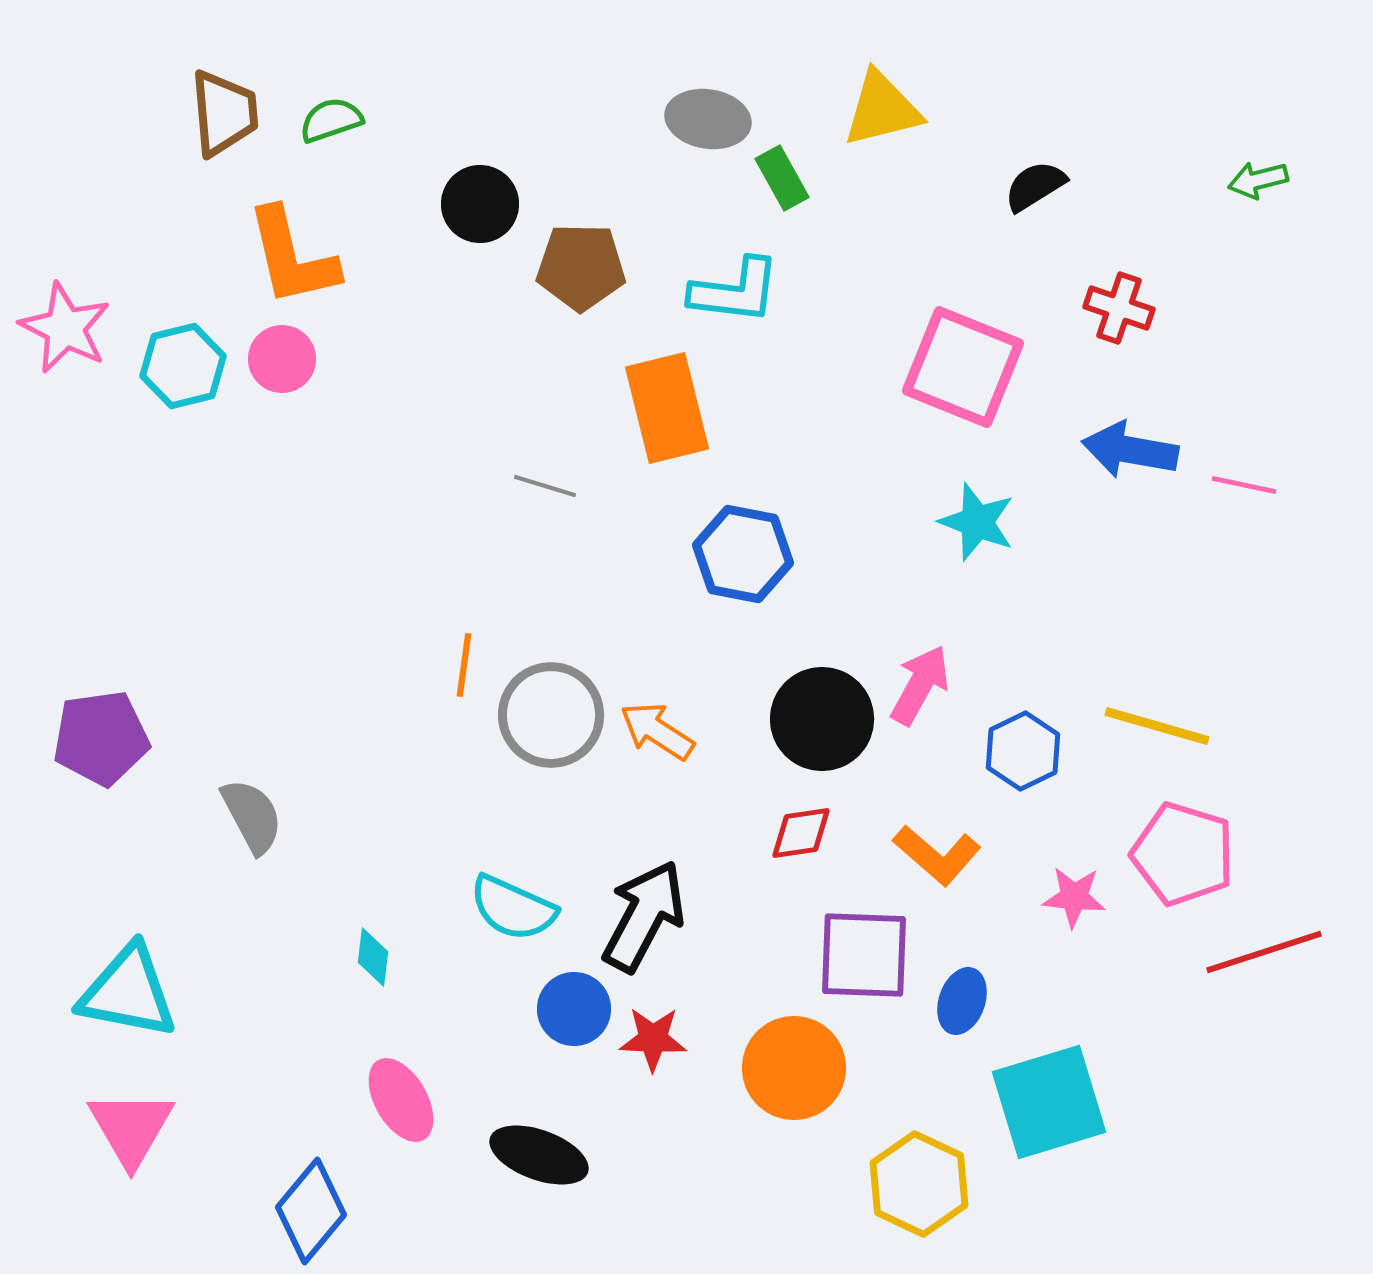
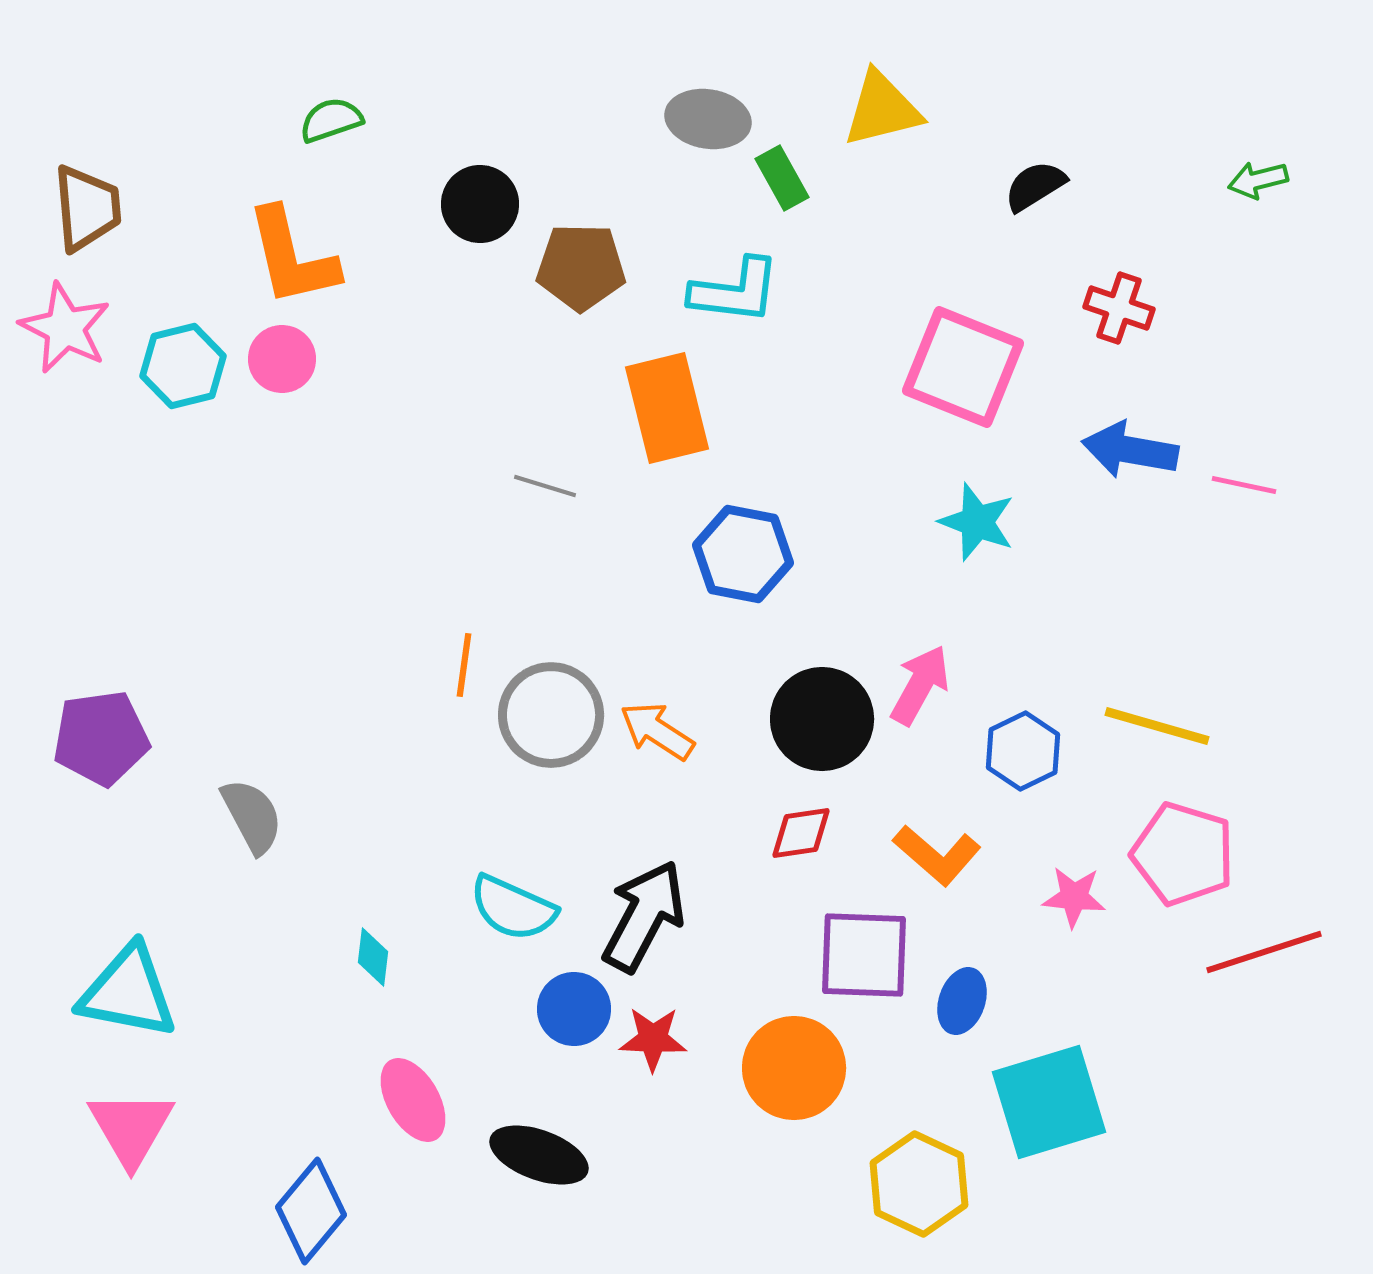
brown trapezoid at (224, 113): moved 137 px left, 95 px down
pink ellipse at (401, 1100): moved 12 px right
